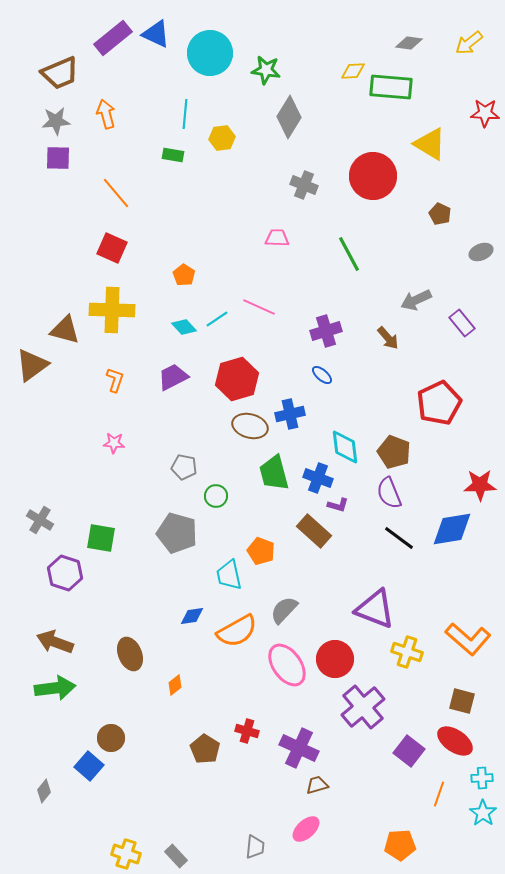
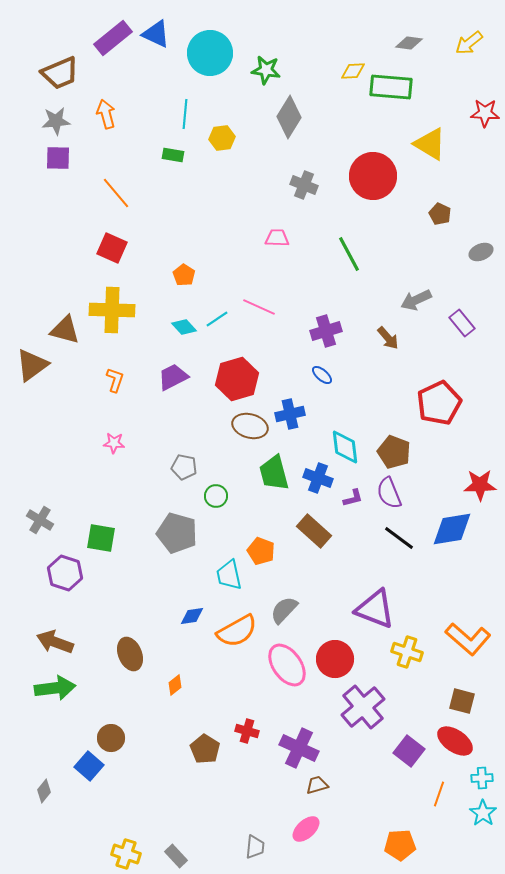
purple L-shape at (338, 505): moved 15 px right, 7 px up; rotated 30 degrees counterclockwise
